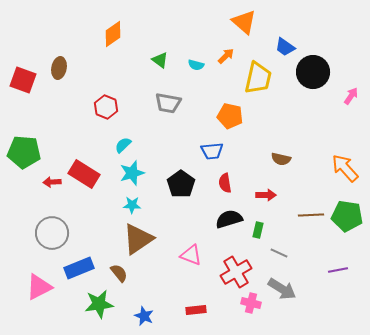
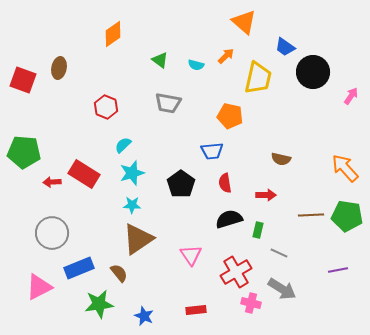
pink triangle at (191, 255): rotated 35 degrees clockwise
